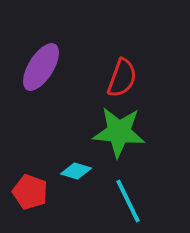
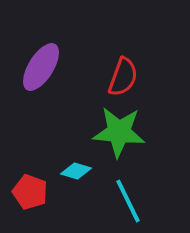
red semicircle: moved 1 px right, 1 px up
